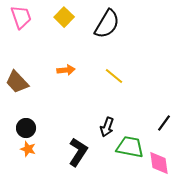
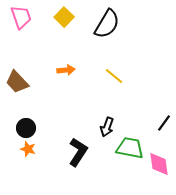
green trapezoid: moved 1 px down
pink diamond: moved 1 px down
